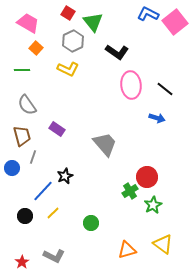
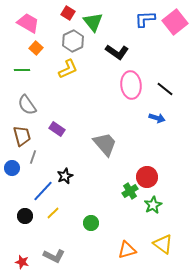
blue L-shape: moved 3 px left, 5 px down; rotated 30 degrees counterclockwise
yellow L-shape: rotated 50 degrees counterclockwise
red star: rotated 24 degrees counterclockwise
